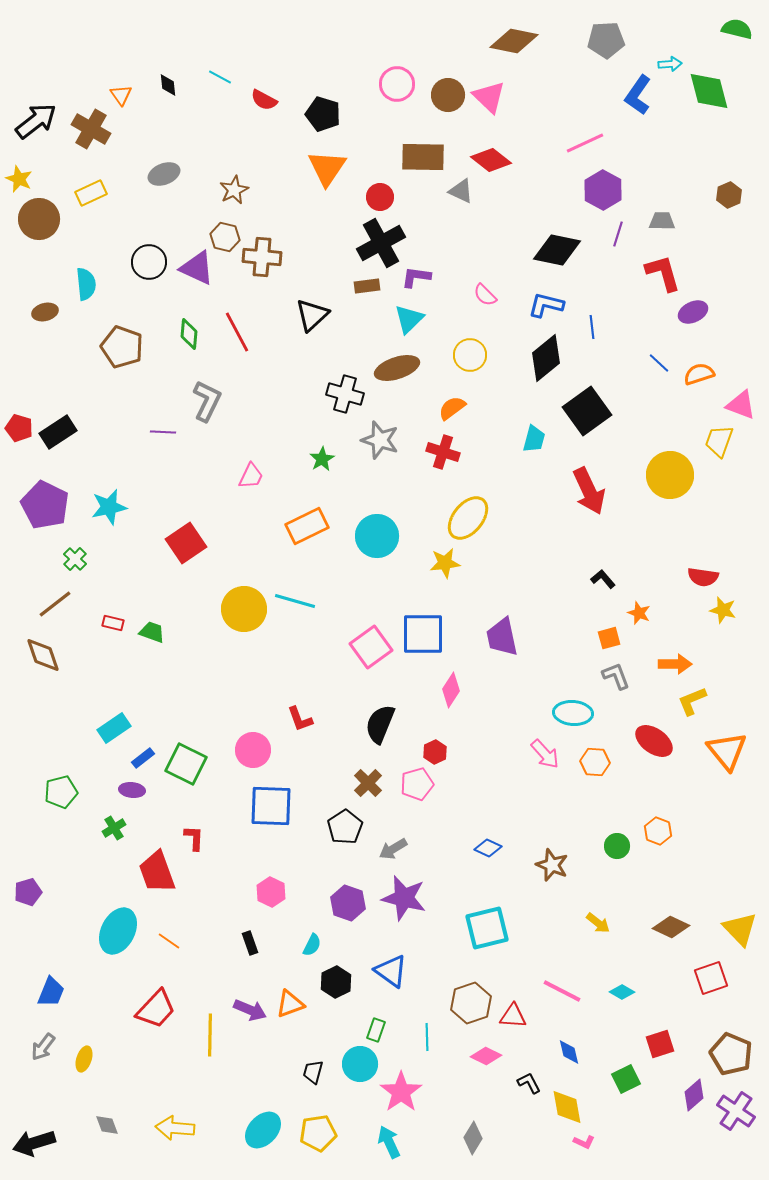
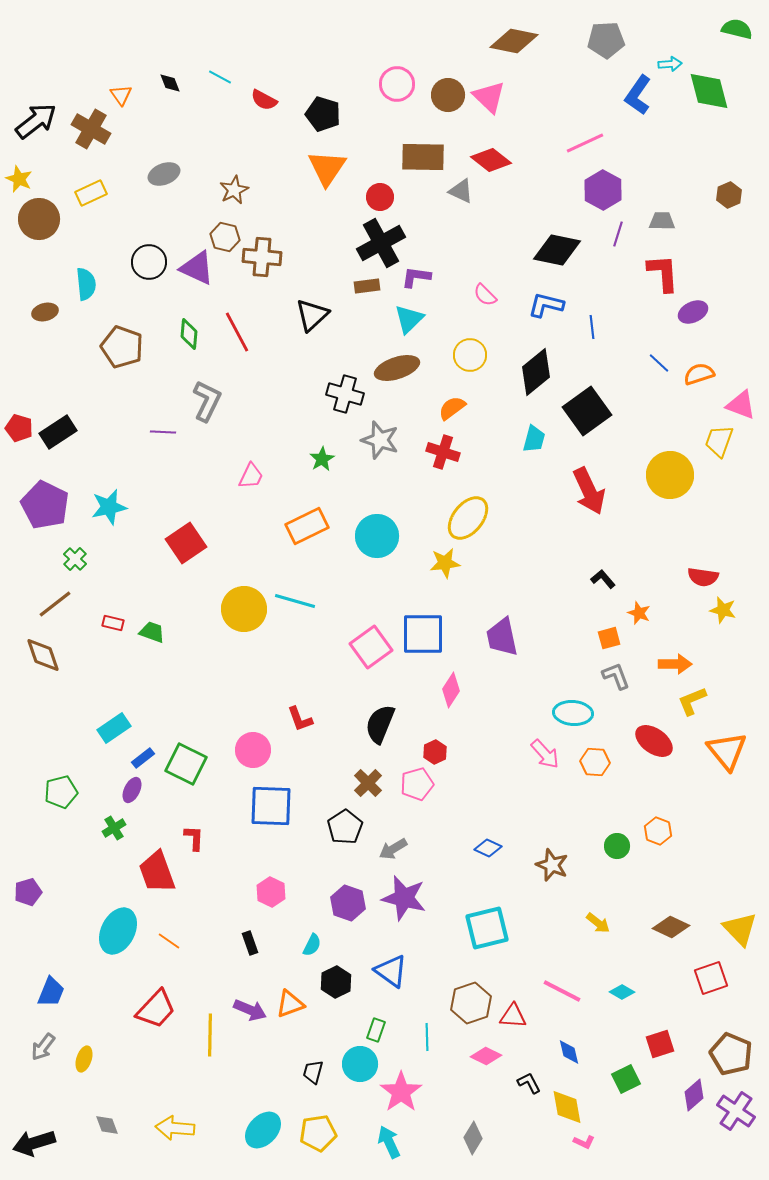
black diamond at (168, 85): moved 2 px right, 2 px up; rotated 15 degrees counterclockwise
red L-shape at (663, 273): rotated 12 degrees clockwise
black diamond at (546, 358): moved 10 px left, 14 px down
purple ellipse at (132, 790): rotated 70 degrees counterclockwise
